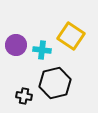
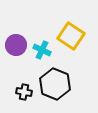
cyan cross: rotated 18 degrees clockwise
black hexagon: moved 1 px down; rotated 24 degrees counterclockwise
black cross: moved 4 px up
